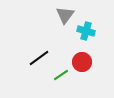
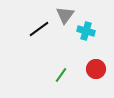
black line: moved 29 px up
red circle: moved 14 px right, 7 px down
green line: rotated 21 degrees counterclockwise
